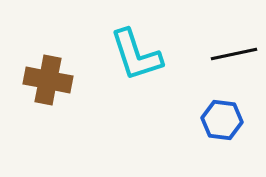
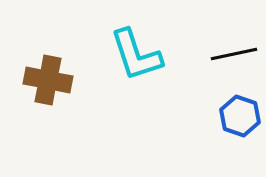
blue hexagon: moved 18 px right, 4 px up; rotated 12 degrees clockwise
